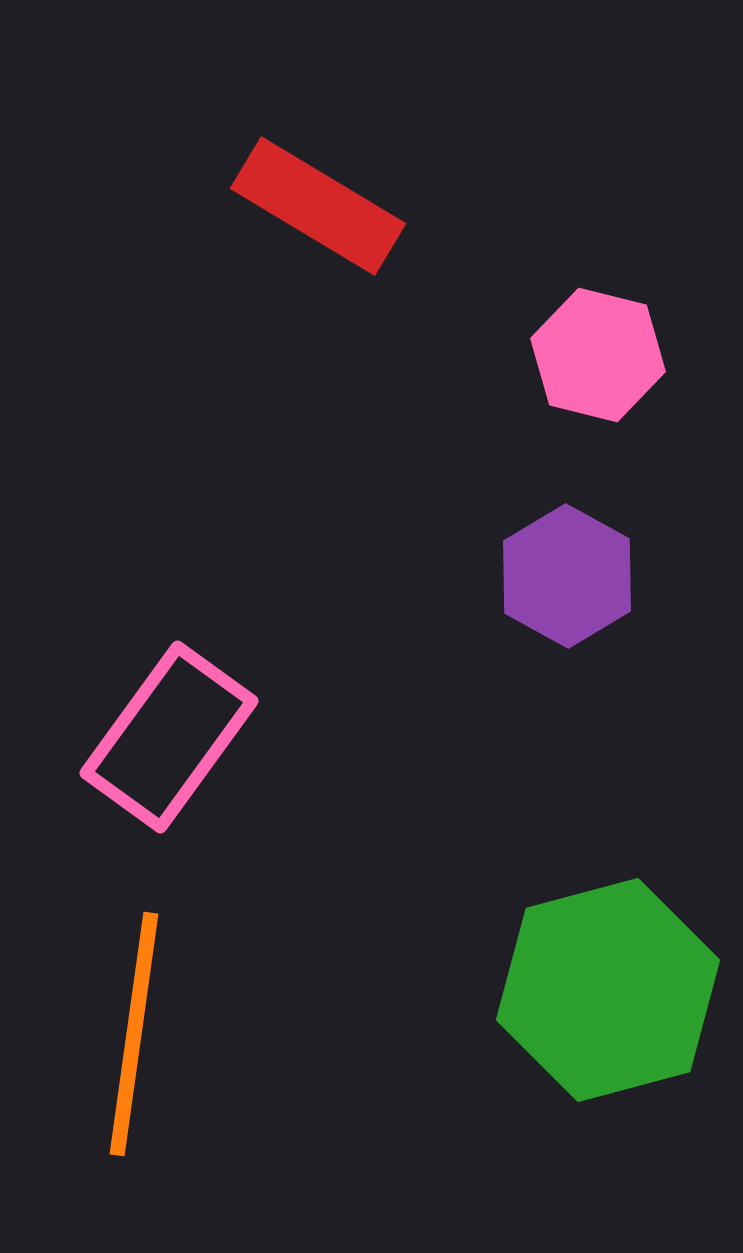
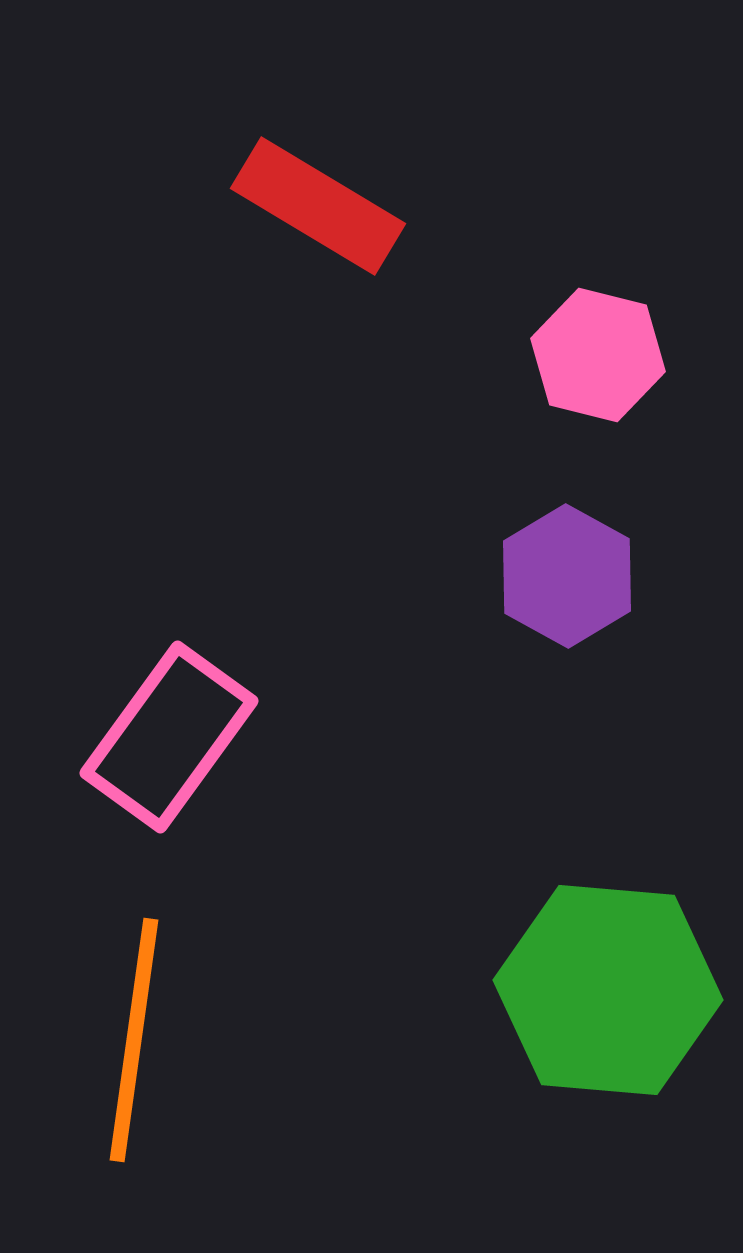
green hexagon: rotated 20 degrees clockwise
orange line: moved 6 px down
